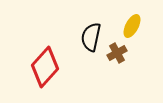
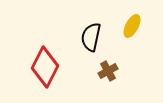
brown cross: moved 9 px left, 18 px down
red diamond: rotated 15 degrees counterclockwise
